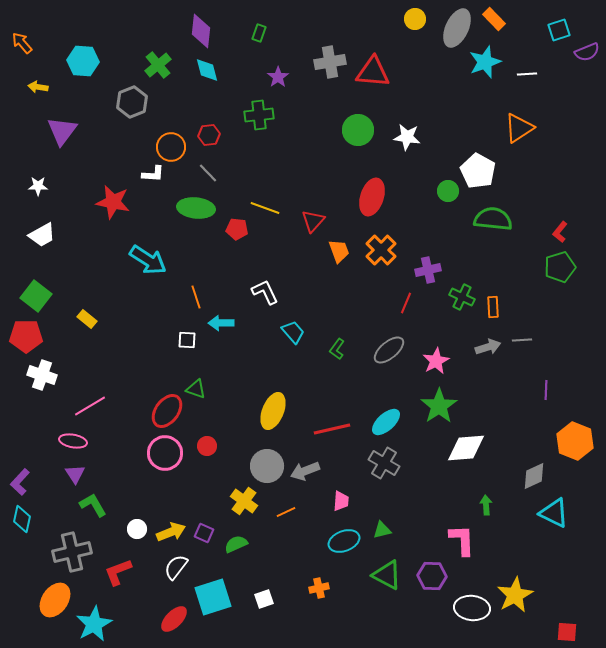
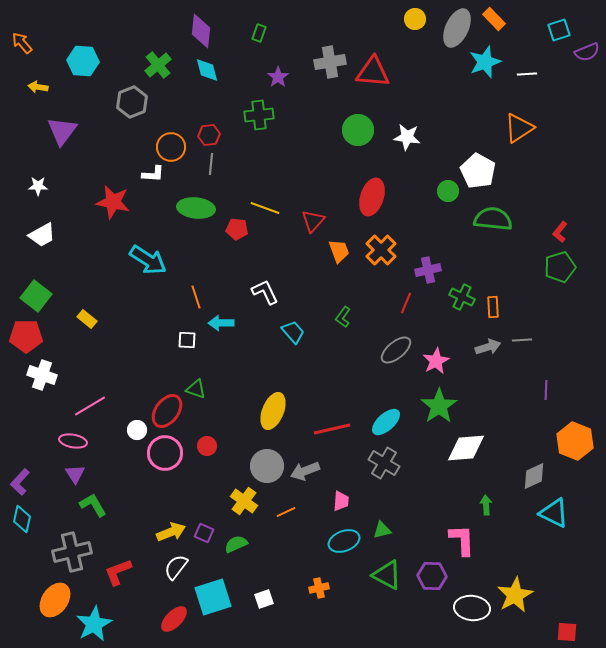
gray line at (208, 173): moved 3 px right, 9 px up; rotated 50 degrees clockwise
green L-shape at (337, 349): moved 6 px right, 32 px up
gray ellipse at (389, 350): moved 7 px right
white circle at (137, 529): moved 99 px up
